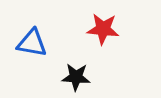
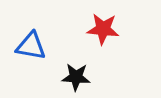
blue triangle: moved 1 px left, 3 px down
